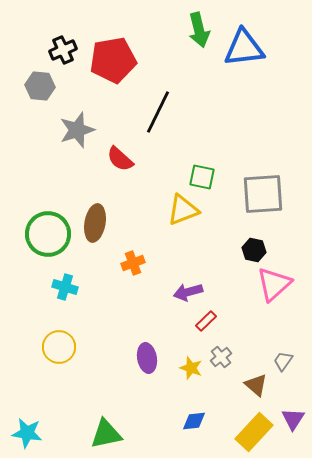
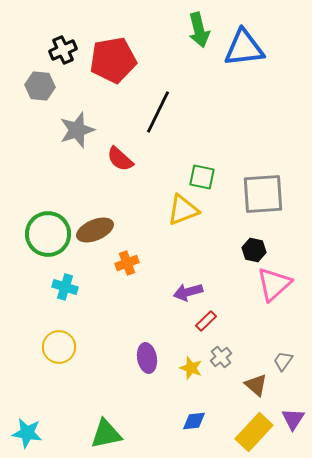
brown ellipse: moved 7 px down; rotated 57 degrees clockwise
orange cross: moved 6 px left
